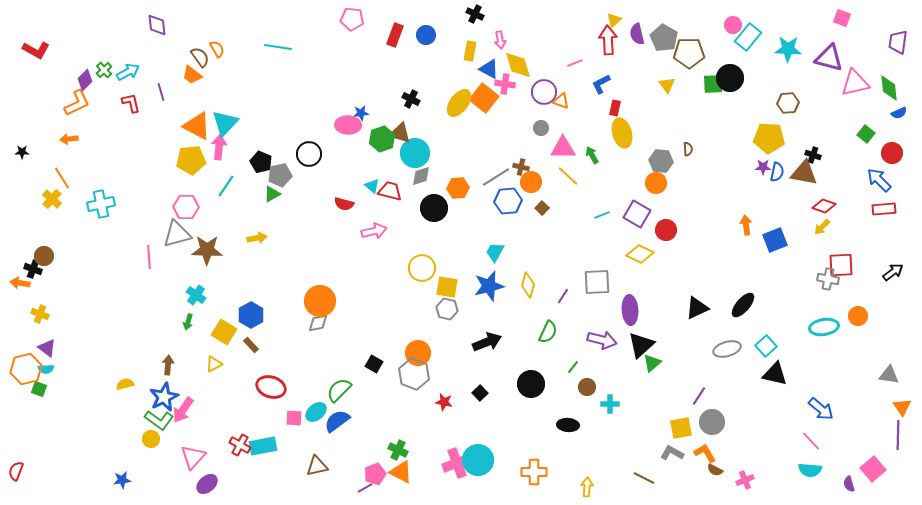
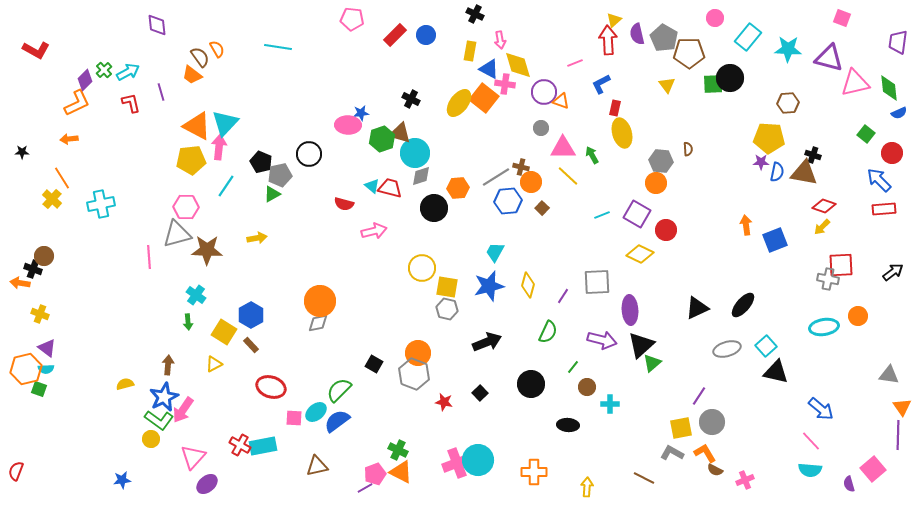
pink circle at (733, 25): moved 18 px left, 7 px up
red rectangle at (395, 35): rotated 25 degrees clockwise
purple star at (763, 167): moved 2 px left, 5 px up
red trapezoid at (390, 191): moved 3 px up
green arrow at (188, 322): rotated 21 degrees counterclockwise
black triangle at (775, 374): moved 1 px right, 2 px up
